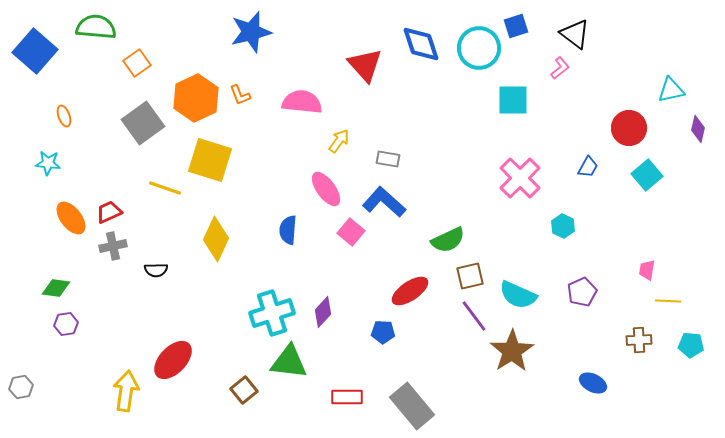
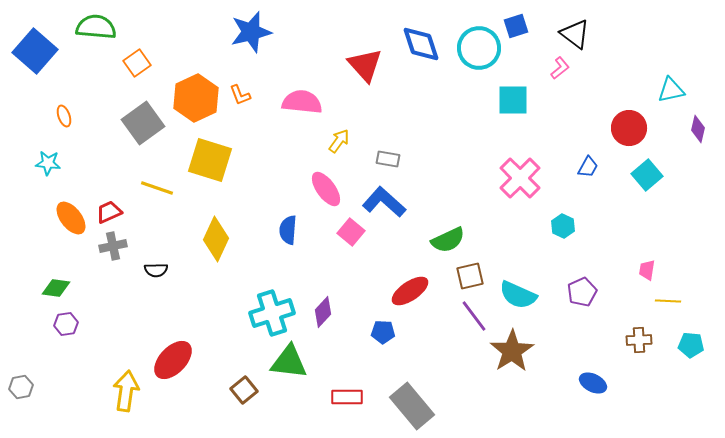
yellow line at (165, 188): moved 8 px left
